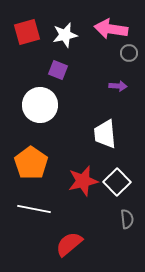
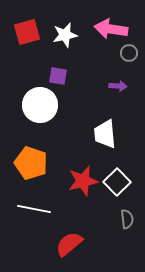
purple square: moved 6 px down; rotated 12 degrees counterclockwise
orange pentagon: rotated 16 degrees counterclockwise
